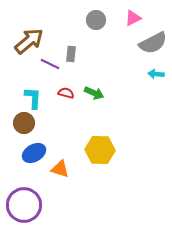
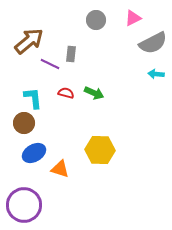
cyan L-shape: rotated 10 degrees counterclockwise
